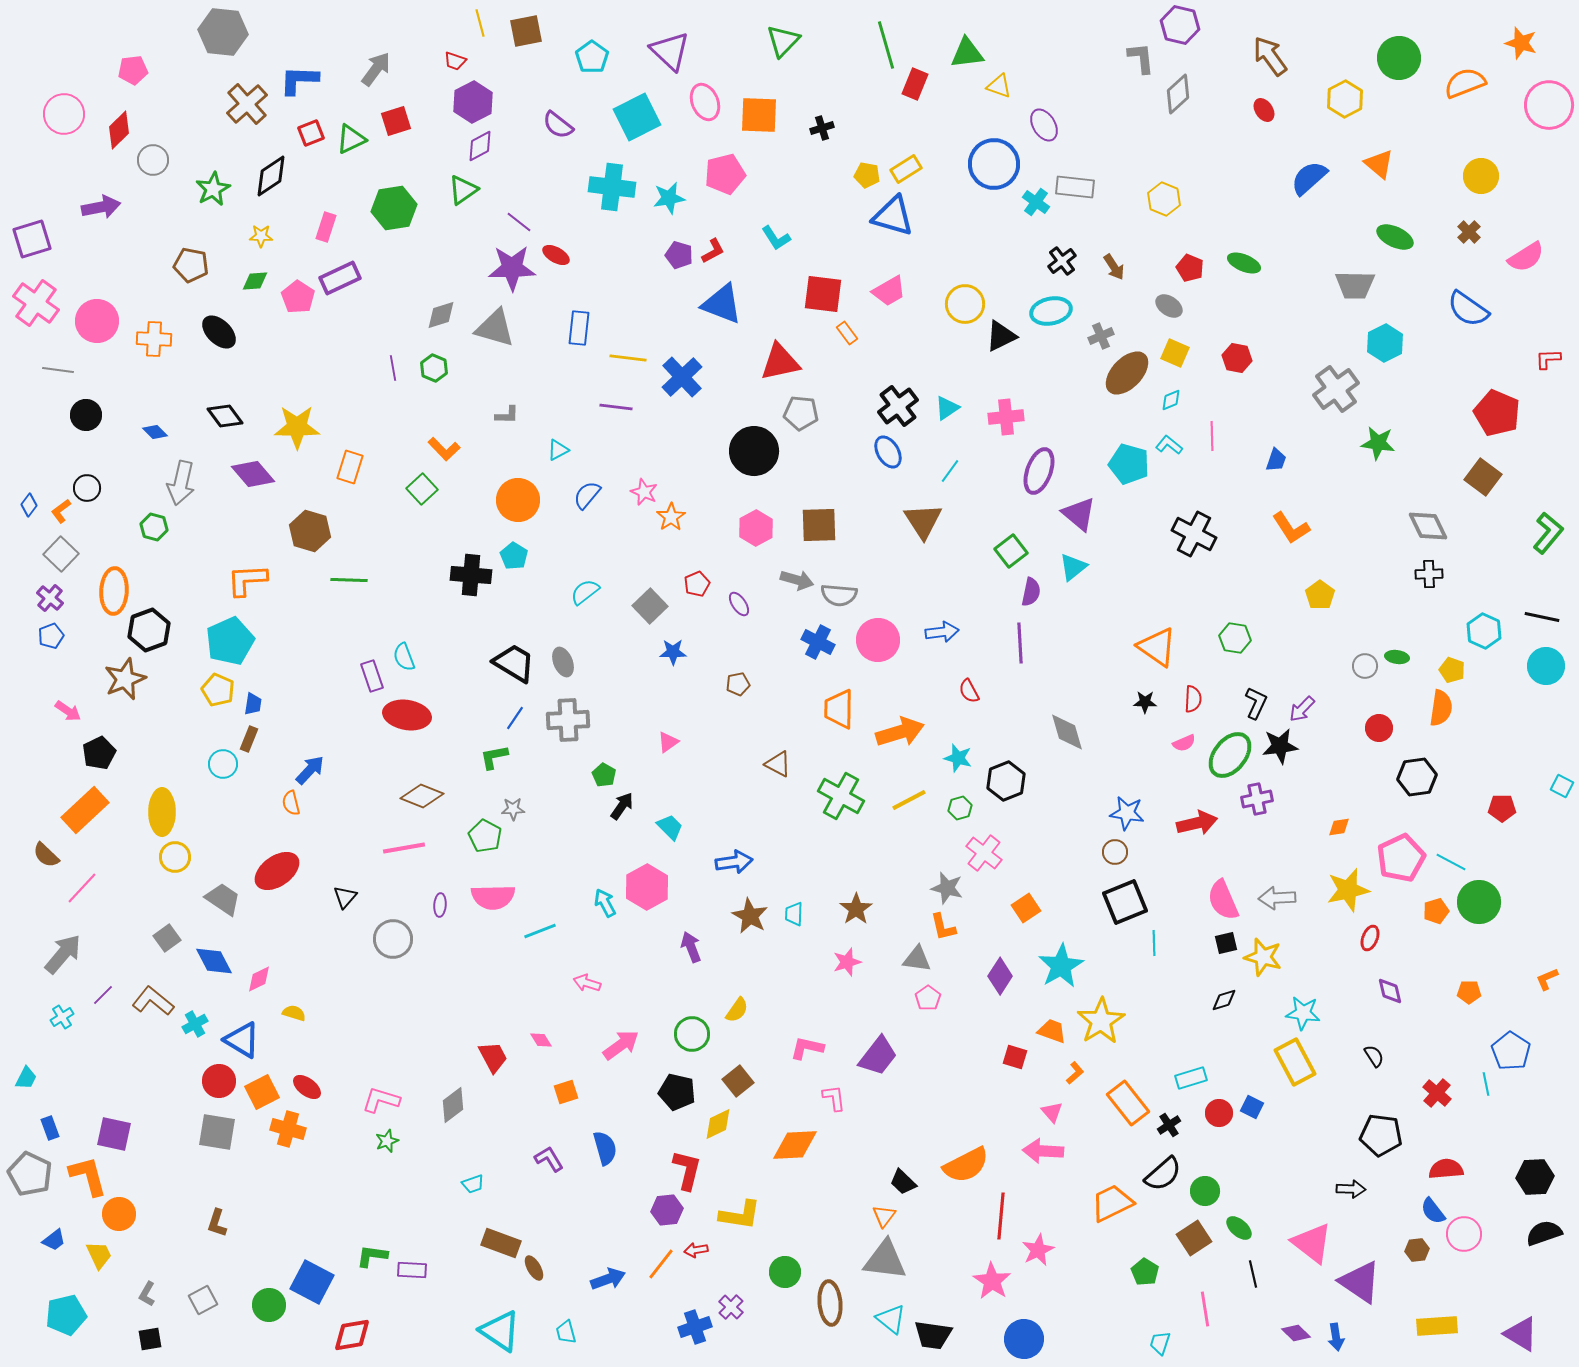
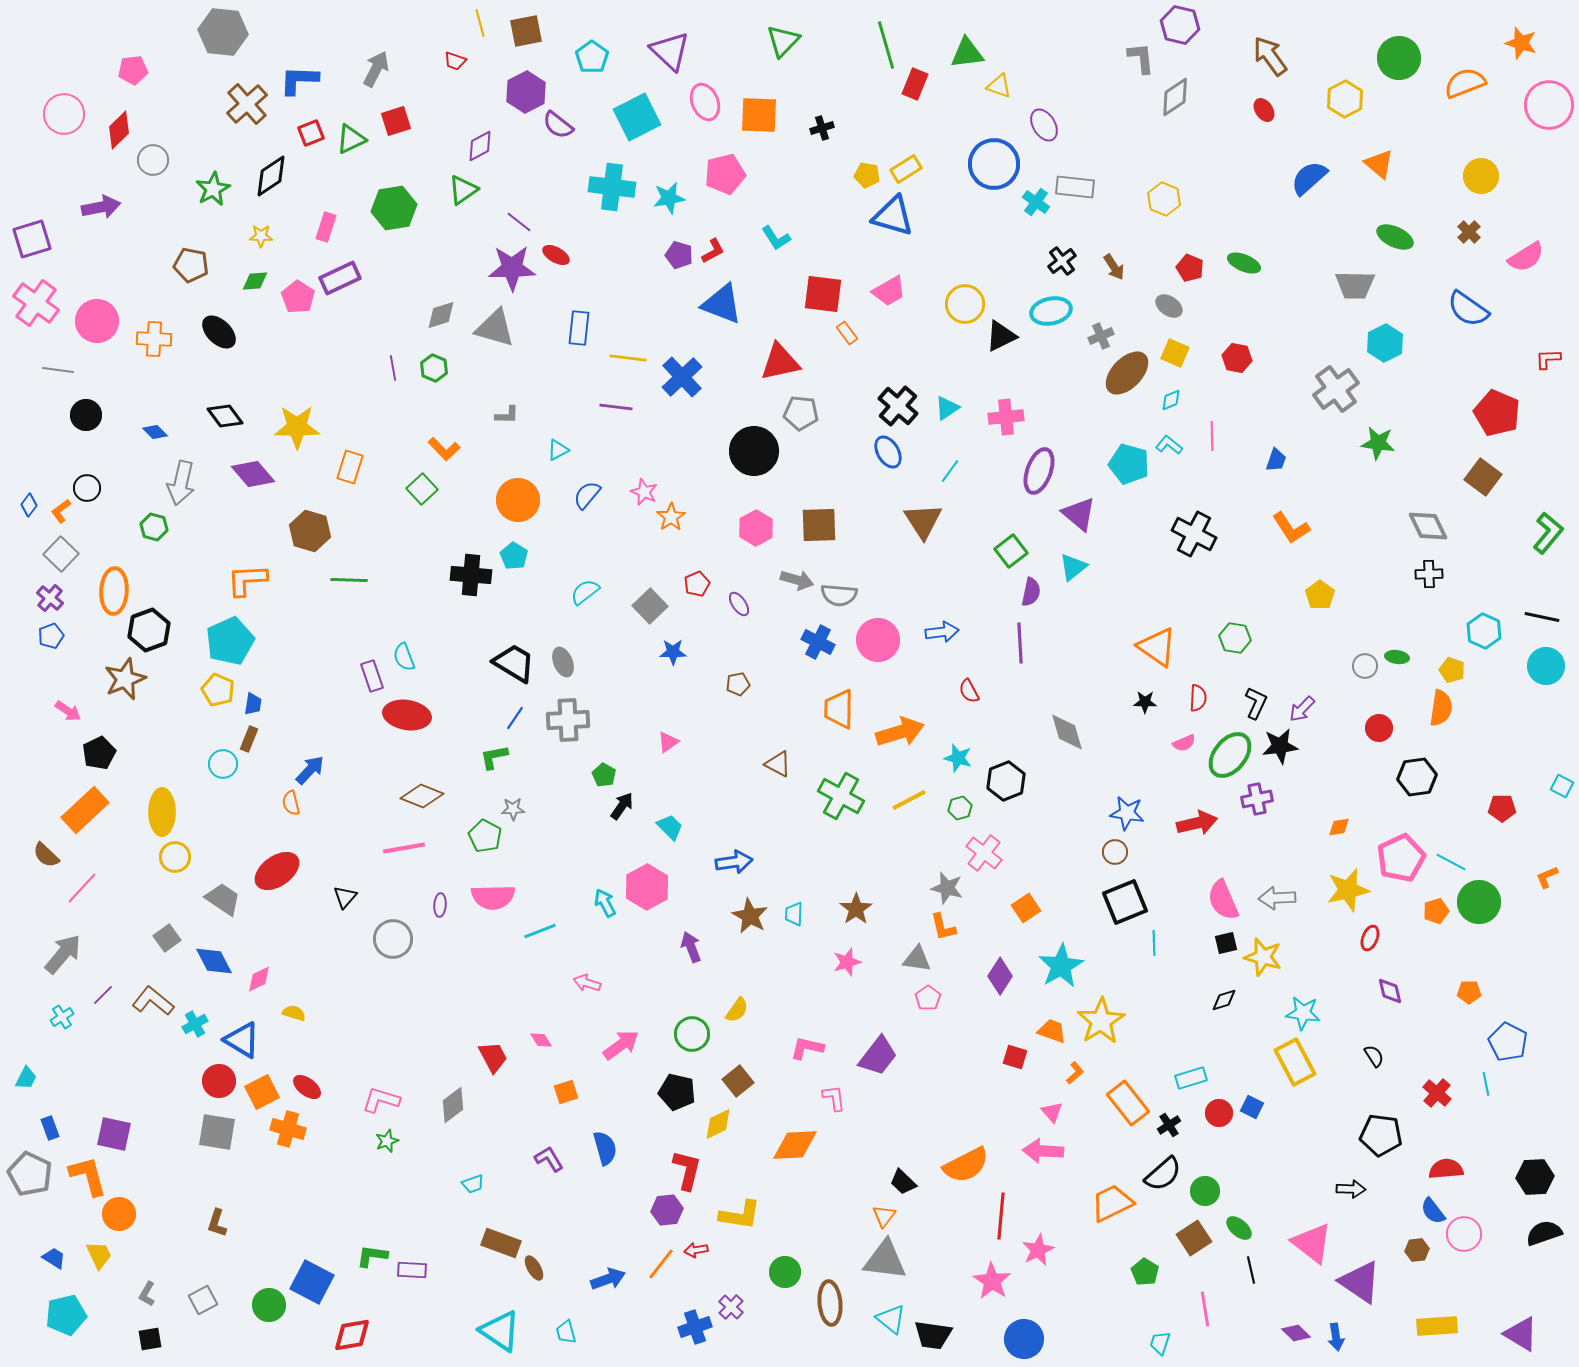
gray arrow at (376, 69): rotated 9 degrees counterclockwise
gray diamond at (1178, 94): moved 3 px left, 3 px down; rotated 9 degrees clockwise
purple hexagon at (473, 102): moved 53 px right, 10 px up
black cross at (898, 406): rotated 12 degrees counterclockwise
red semicircle at (1193, 699): moved 5 px right, 1 px up
orange L-shape at (1547, 979): moved 102 px up
blue pentagon at (1511, 1051): moved 3 px left, 9 px up; rotated 6 degrees counterclockwise
blue trapezoid at (54, 1240): moved 18 px down; rotated 110 degrees counterclockwise
black line at (1253, 1274): moved 2 px left, 4 px up
